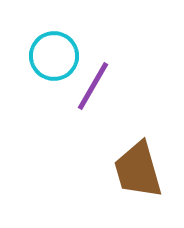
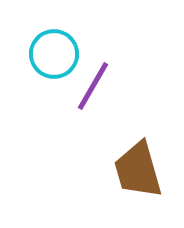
cyan circle: moved 2 px up
